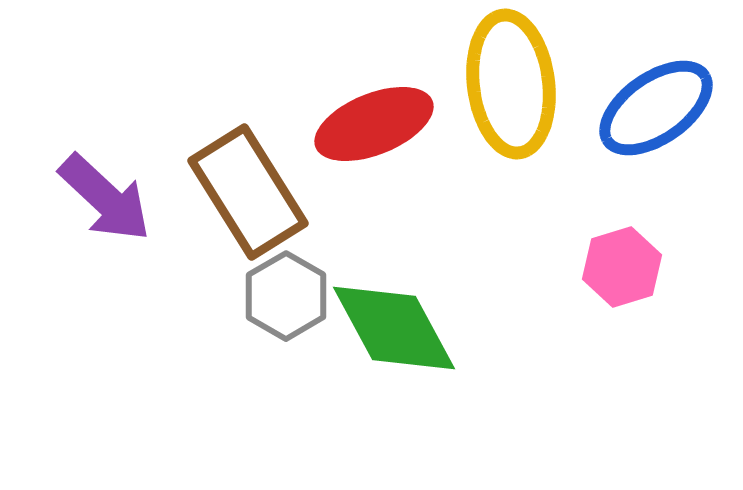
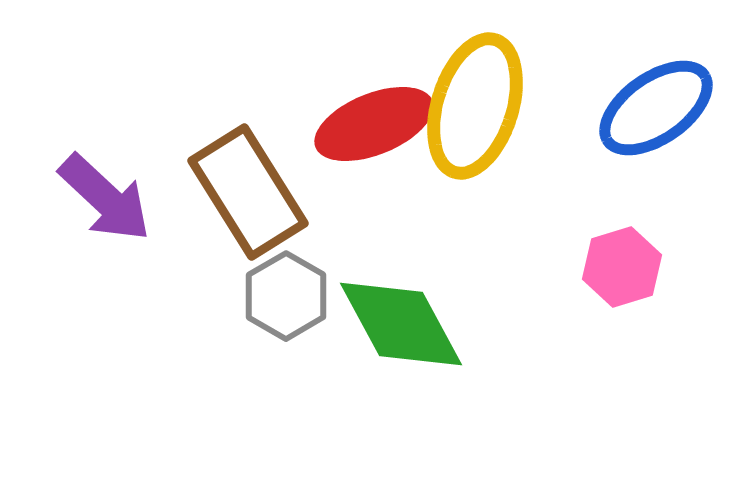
yellow ellipse: moved 36 px left, 22 px down; rotated 24 degrees clockwise
green diamond: moved 7 px right, 4 px up
